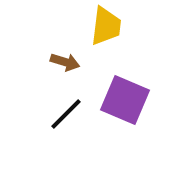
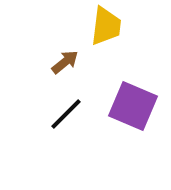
brown arrow: rotated 56 degrees counterclockwise
purple square: moved 8 px right, 6 px down
